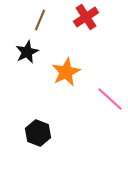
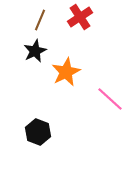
red cross: moved 6 px left
black star: moved 8 px right, 1 px up
black hexagon: moved 1 px up
